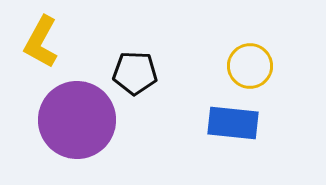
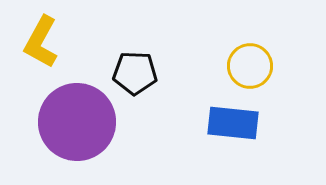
purple circle: moved 2 px down
